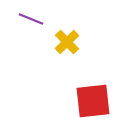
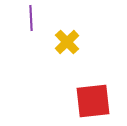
purple line: moved 1 px up; rotated 65 degrees clockwise
